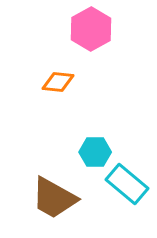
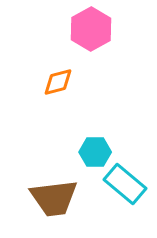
orange diamond: rotated 20 degrees counterclockwise
cyan rectangle: moved 2 px left
brown trapezoid: rotated 36 degrees counterclockwise
